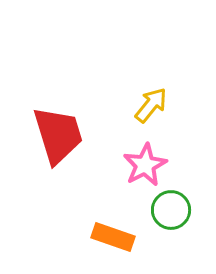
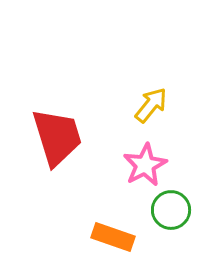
red trapezoid: moved 1 px left, 2 px down
